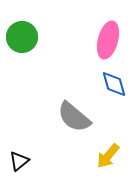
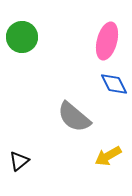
pink ellipse: moved 1 px left, 1 px down
blue diamond: rotated 12 degrees counterclockwise
yellow arrow: rotated 20 degrees clockwise
